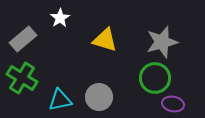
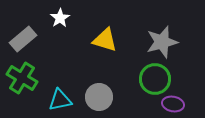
green circle: moved 1 px down
